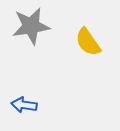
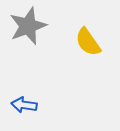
gray star: moved 3 px left; rotated 12 degrees counterclockwise
